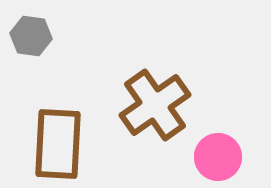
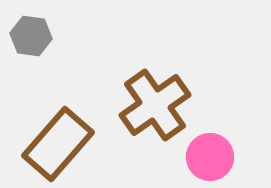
brown rectangle: rotated 38 degrees clockwise
pink circle: moved 8 px left
